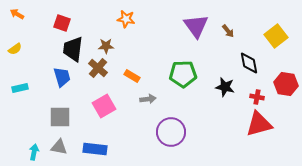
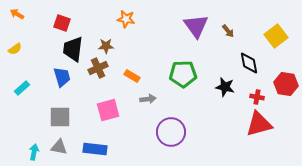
brown cross: rotated 24 degrees clockwise
cyan rectangle: moved 2 px right; rotated 28 degrees counterclockwise
pink square: moved 4 px right, 4 px down; rotated 15 degrees clockwise
